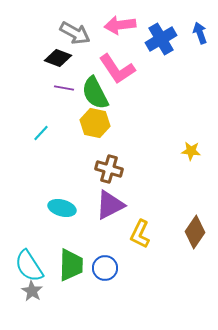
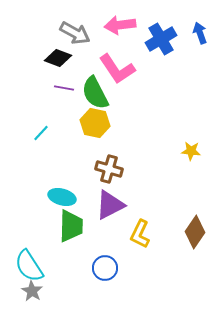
cyan ellipse: moved 11 px up
green trapezoid: moved 39 px up
